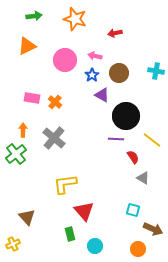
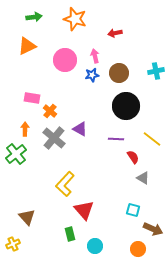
green arrow: moved 1 px down
pink arrow: rotated 64 degrees clockwise
cyan cross: rotated 21 degrees counterclockwise
blue star: rotated 24 degrees clockwise
purple triangle: moved 22 px left, 34 px down
orange cross: moved 5 px left, 9 px down
black circle: moved 10 px up
orange arrow: moved 2 px right, 1 px up
yellow line: moved 1 px up
yellow L-shape: rotated 40 degrees counterclockwise
red triangle: moved 1 px up
